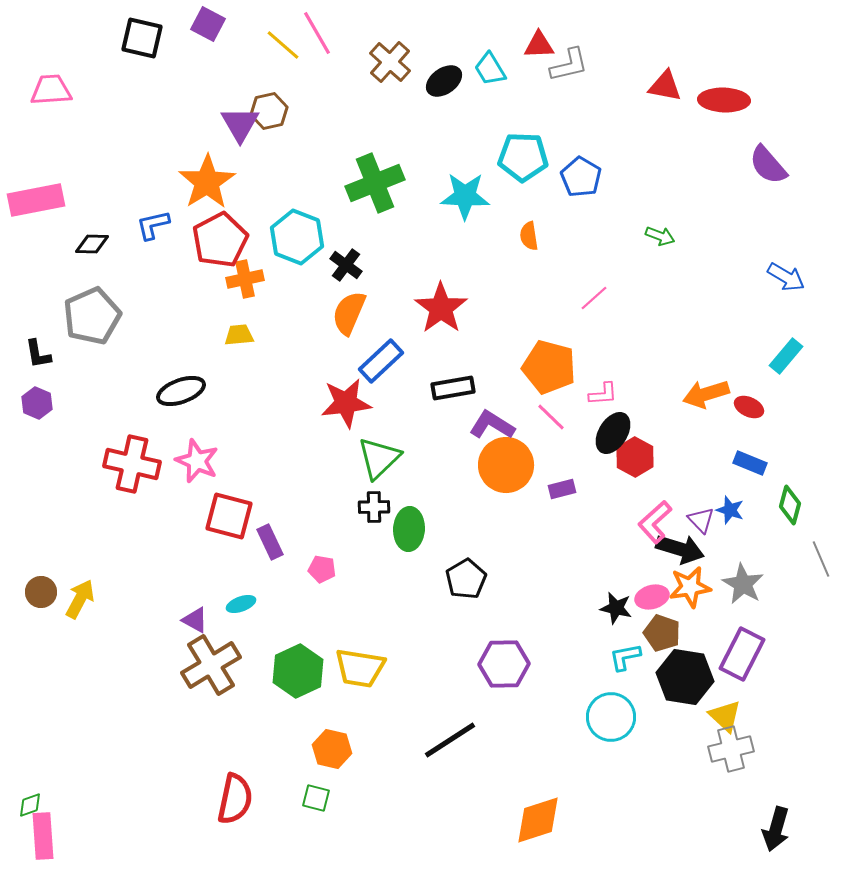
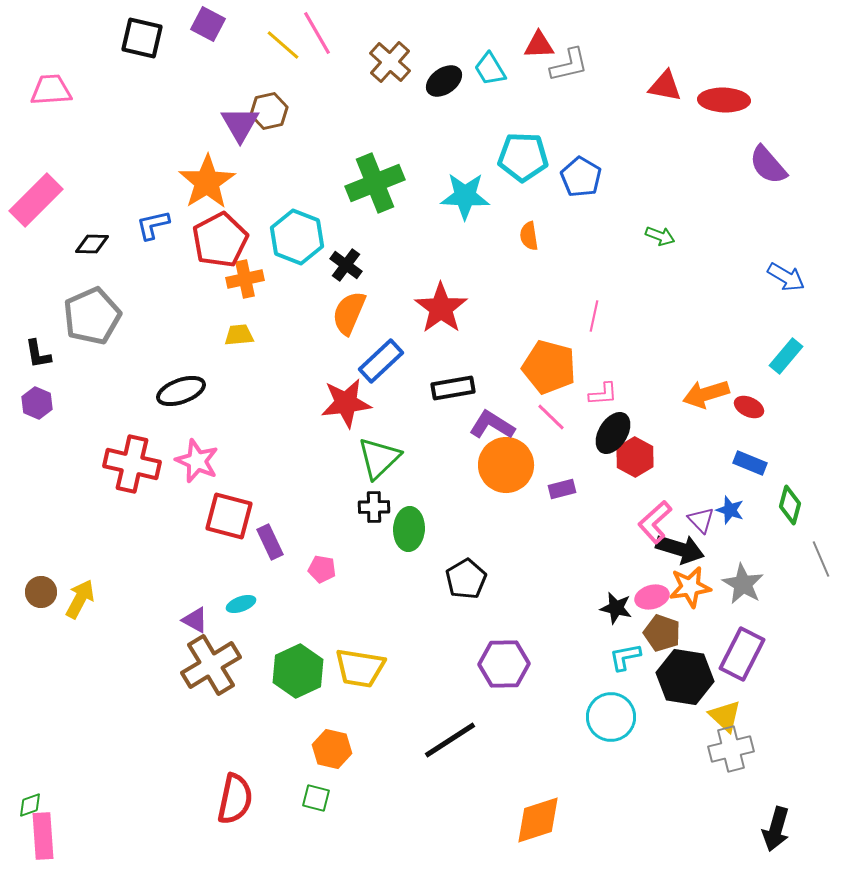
pink rectangle at (36, 200): rotated 34 degrees counterclockwise
pink line at (594, 298): moved 18 px down; rotated 36 degrees counterclockwise
